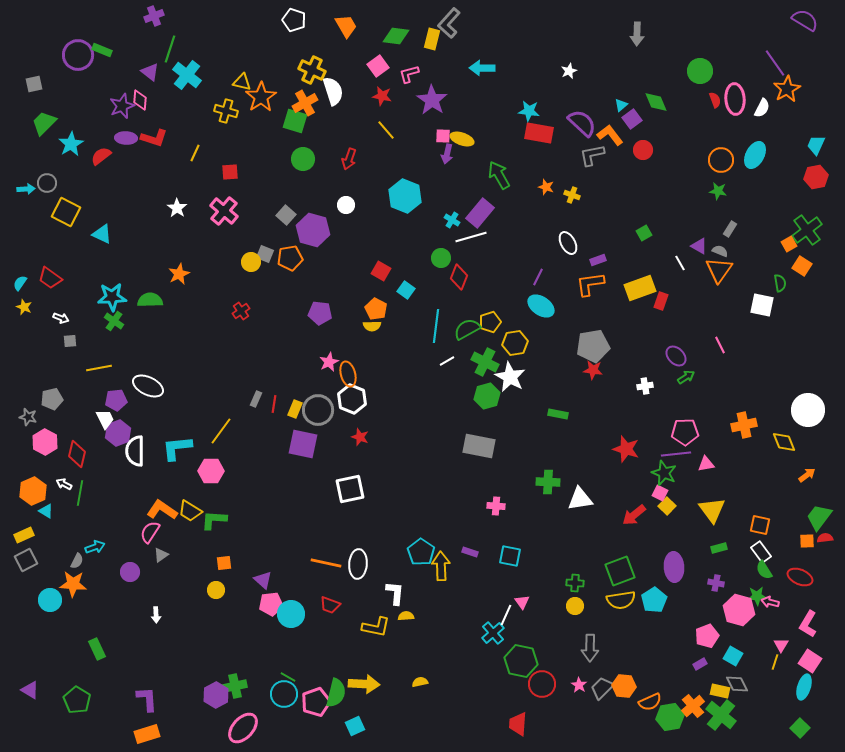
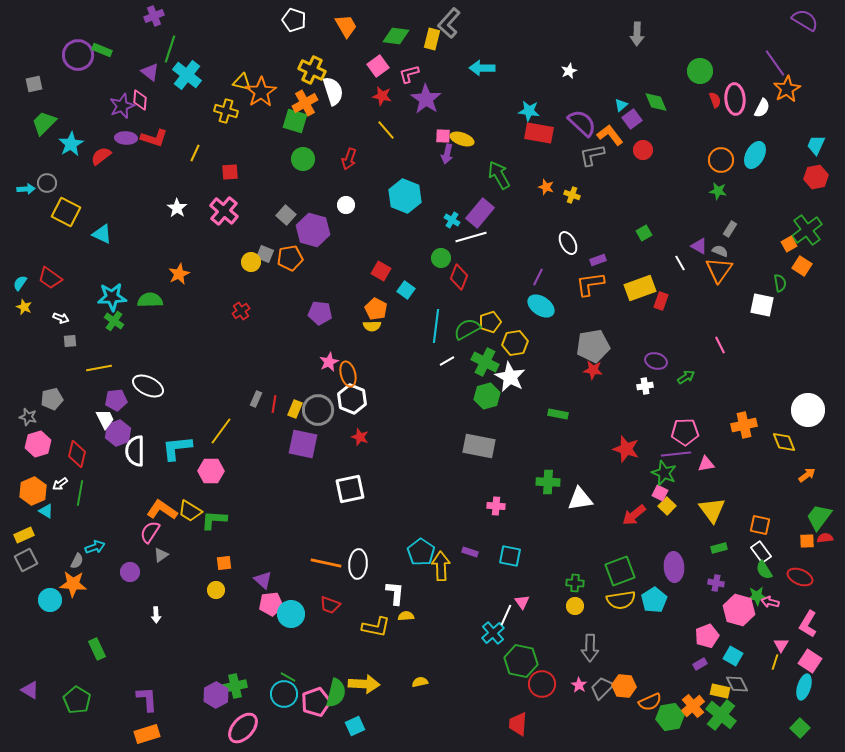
orange star at (261, 97): moved 5 px up
purple star at (432, 100): moved 6 px left, 1 px up
purple ellipse at (676, 356): moved 20 px left, 5 px down; rotated 30 degrees counterclockwise
pink hexagon at (45, 442): moved 7 px left, 2 px down; rotated 15 degrees clockwise
white arrow at (64, 484): moved 4 px left; rotated 63 degrees counterclockwise
